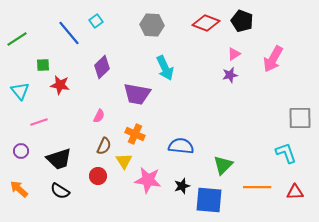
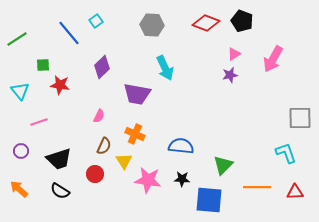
red circle: moved 3 px left, 2 px up
black star: moved 7 px up; rotated 21 degrees clockwise
